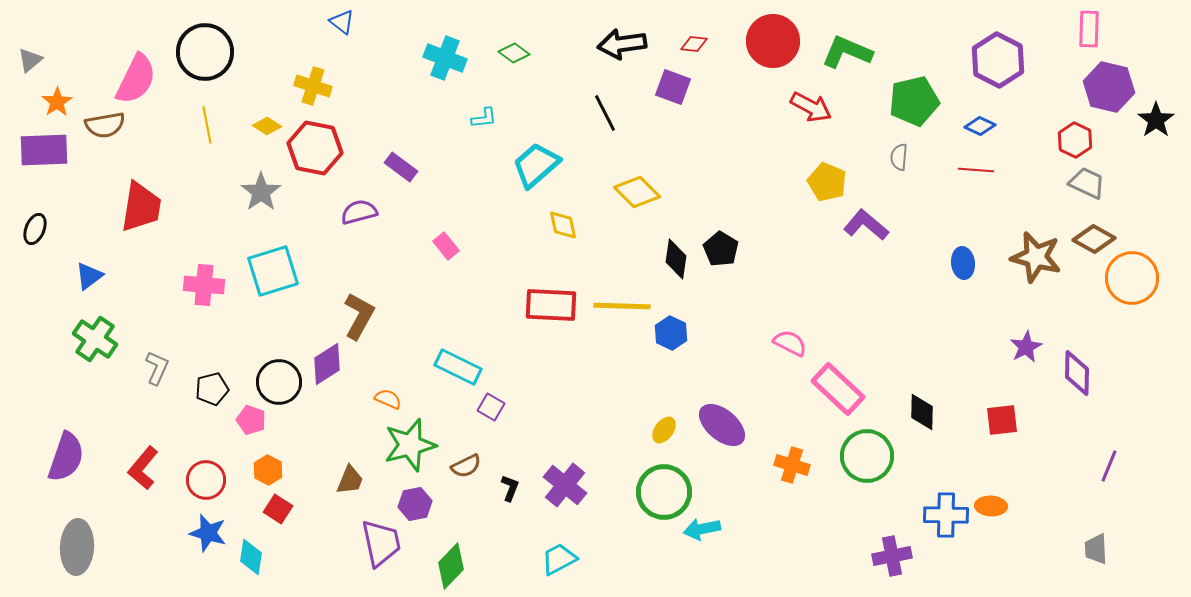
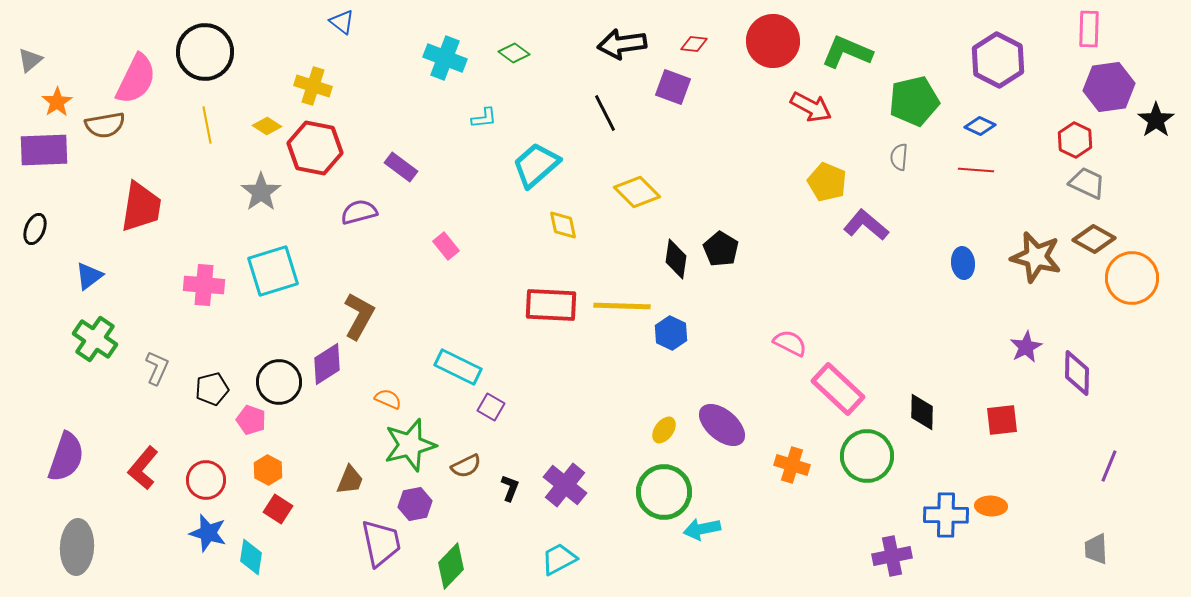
purple hexagon at (1109, 87): rotated 21 degrees counterclockwise
